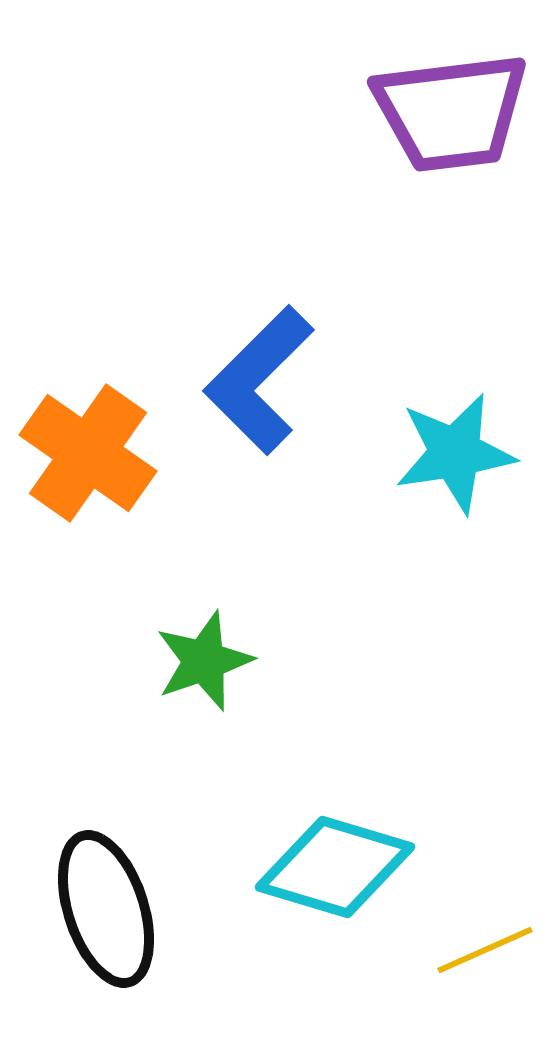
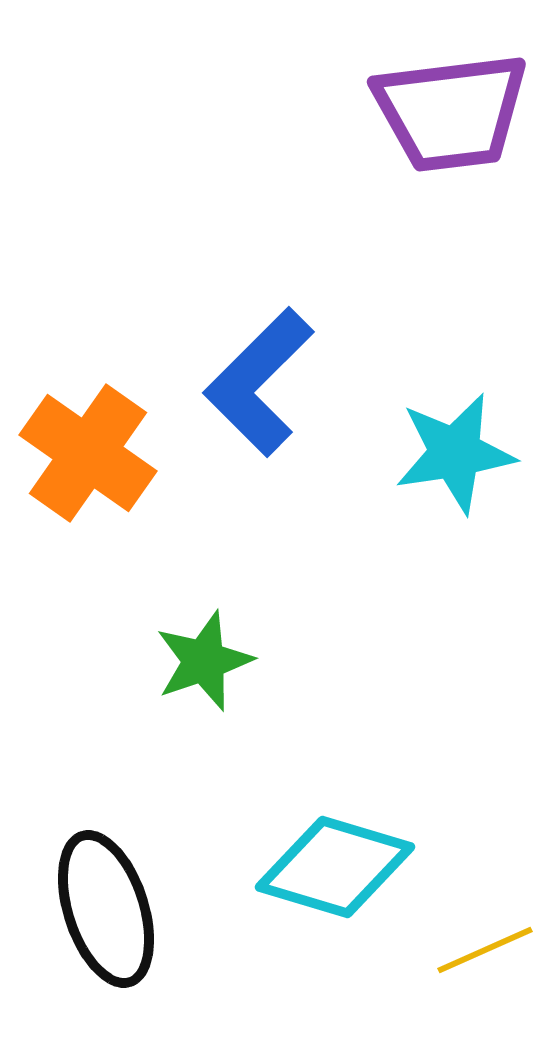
blue L-shape: moved 2 px down
